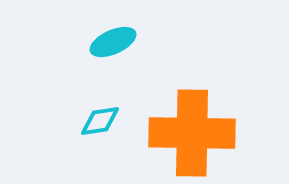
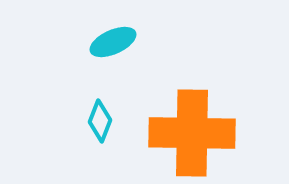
cyan diamond: rotated 60 degrees counterclockwise
